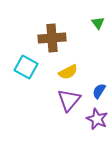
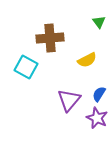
green triangle: moved 1 px right, 1 px up
brown cross: moved 2 px left
yellow semicircle: moved 19 px right, 12 px up
blue semicircle: moved 3 px down
purple star: moved 1 px up
